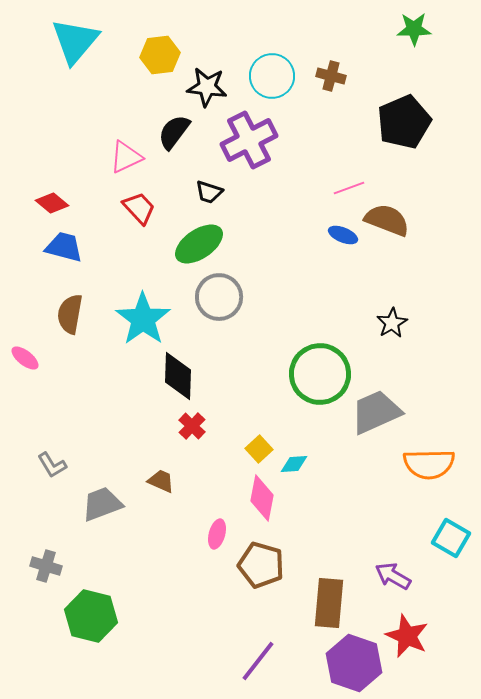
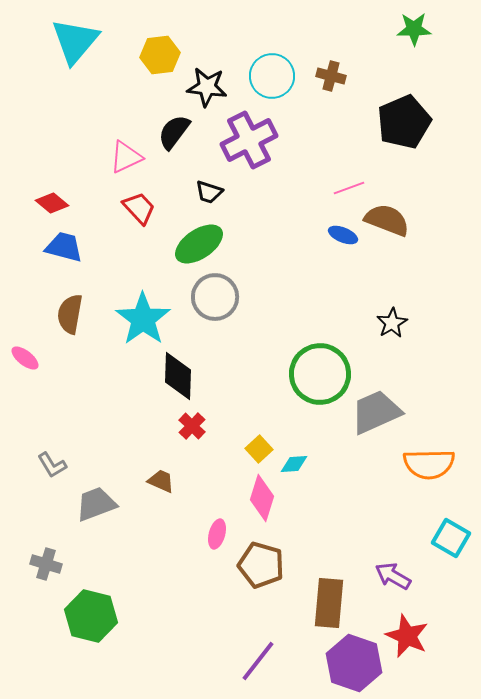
gray circle at (219, 297): moved 4 px left
pink diamond at (262, 498): rotated 6 degrees clockwise
gray trapezoid at (102, 504): moved 6 px left
gray cross at (46, 566): moved 2 px up
